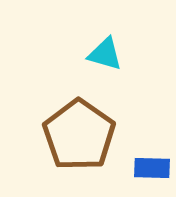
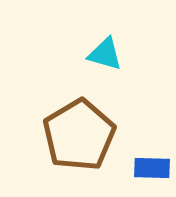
brown pentagon: rotated 6 degrees clockwise
